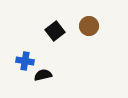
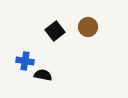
brown circle: moved 1 px left, 1 px down
black semicircle: rotated 24 degrees clockwise
